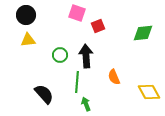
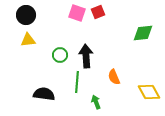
red square: moved 14 px up
black semicircle: rotated 40 degrees counterclockwise
green arrow: moved 10 px right, 2 px up
